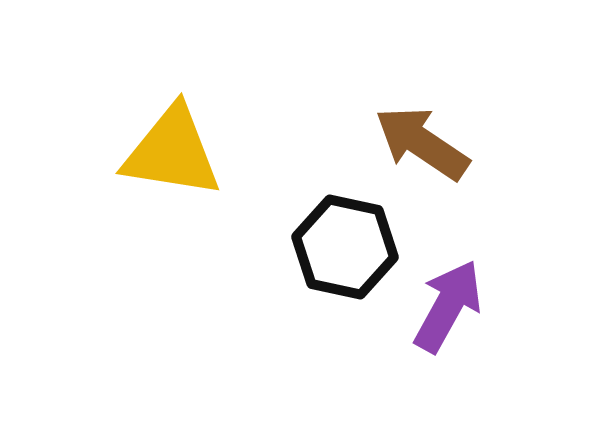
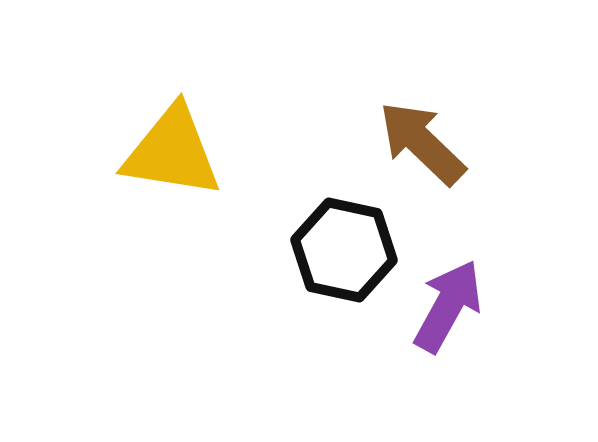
brown arrow: rotated 10 degrees clockwise
black hexagon: moved 1 px left, 3 px down
